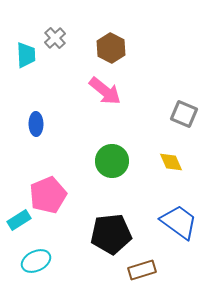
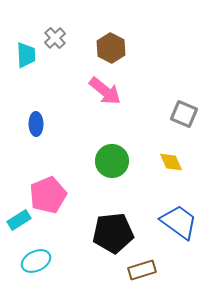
black pentagon: moved 2 px right, 1 px up
